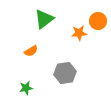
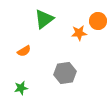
orange semicircle: moved 7 px left
green star: moved 5 px left
